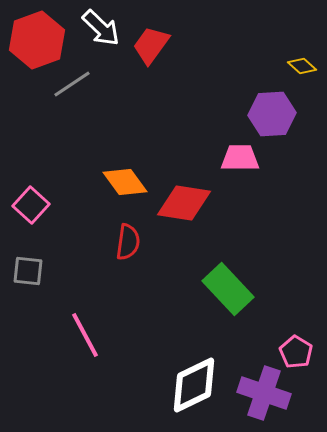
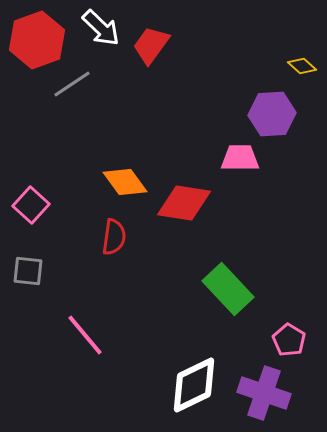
red semicircle: moved 14 px left, 5 px up
pink line: rotated 12 degrees counterclockwise
pink pentagon: moved 7 px left, 12 px up
